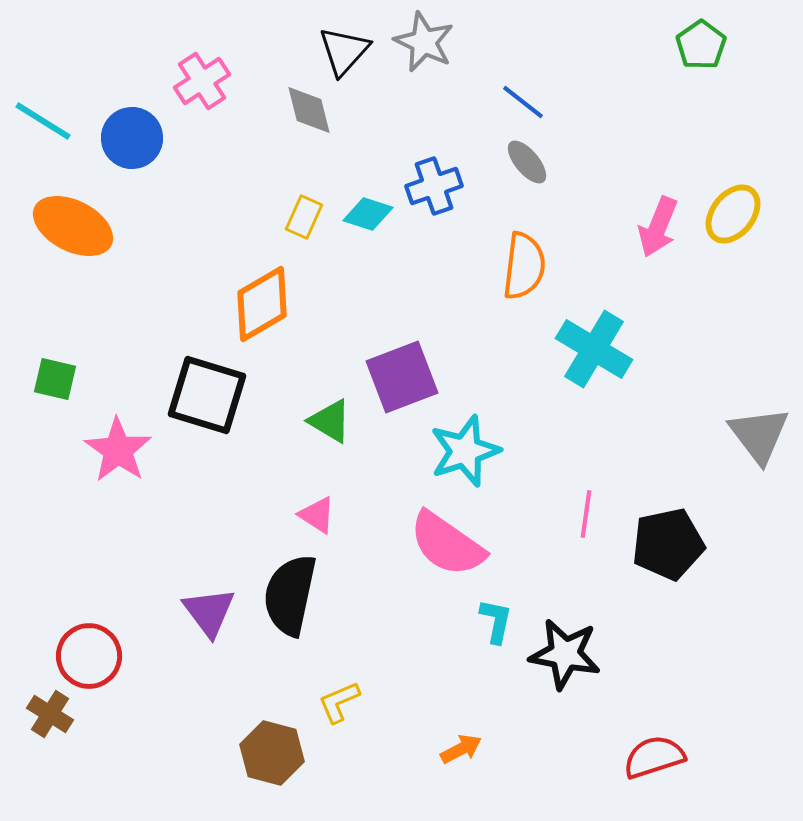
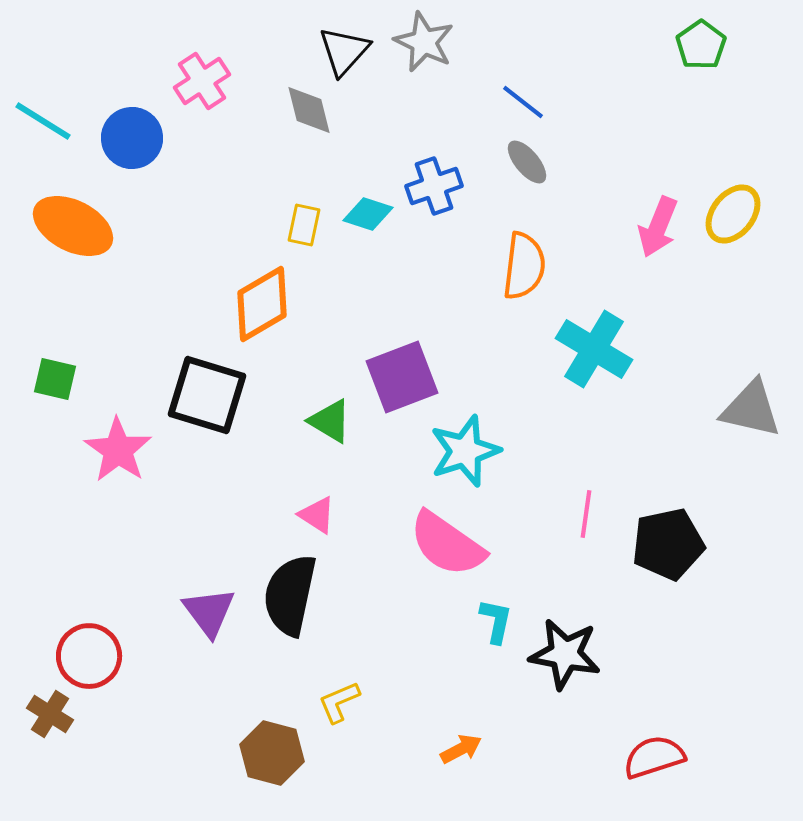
yellow rectangle: moved 8 px down; rotated 12 degrees counterclockwise
gray triangle: moved 8 px left, 26 px up; rotated 40 degrees counterclockwise
